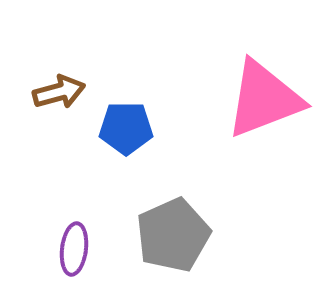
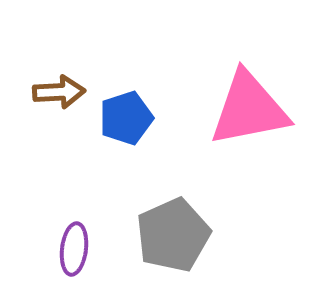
brown arrow: rotated 12 degrees clockwise
pink triangle: moved 15 px left, 10 px down; rotated 10 degrees clockwise
blue pentagon: moved 10 px up; rotated 18 degrees counterclockwise
